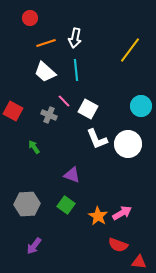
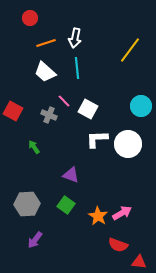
cyan line: moved 1 px right, 2 px up
white L-shape: rotated 110 degrees clockwise
purple triangle: moved 1 px left
purple arrow: moved 1 px right, 6 px up
